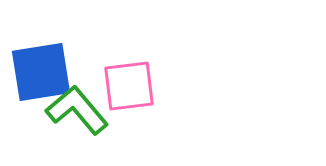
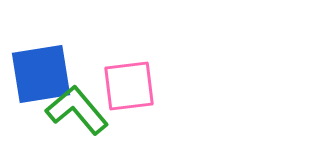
blue square: moved 2 px down
